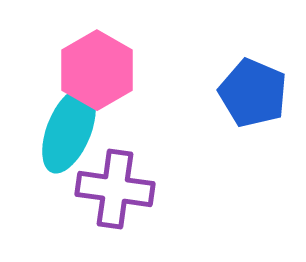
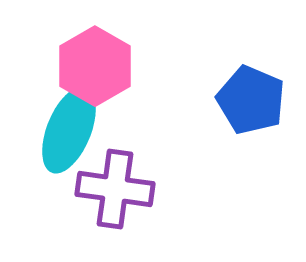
pink hexagon: moved 2 px left, 4 px up
blue pentagon: moved 2 px left, 7 px down
